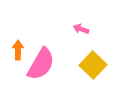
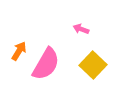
orange arrow: moved 1 px right, 1 px down; rotated 30 degrees clockwise
pink semicircle: moved 5 px right
